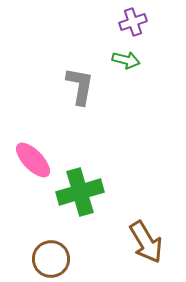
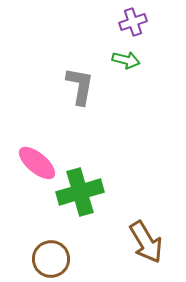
pink ellipse: moved 4 px right, 3 px down; rotated 6 degrees counterclockwise
